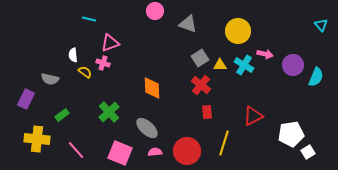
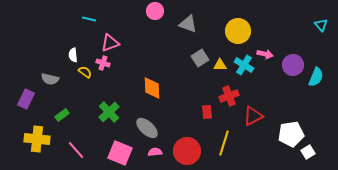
red cross: moved 28 px right, 11 px down; rotated 30 degrees clockwise
